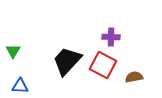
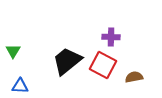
black trapezoid: rotated 8 degrees clockwise
